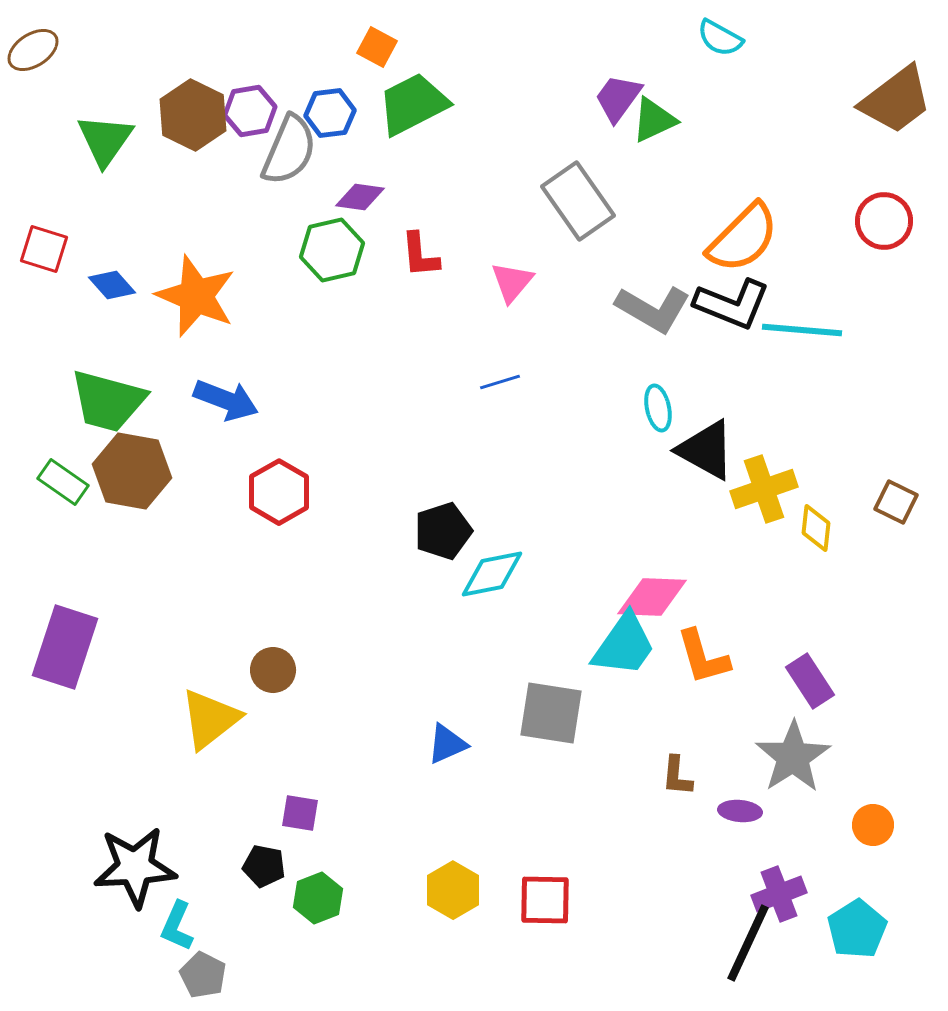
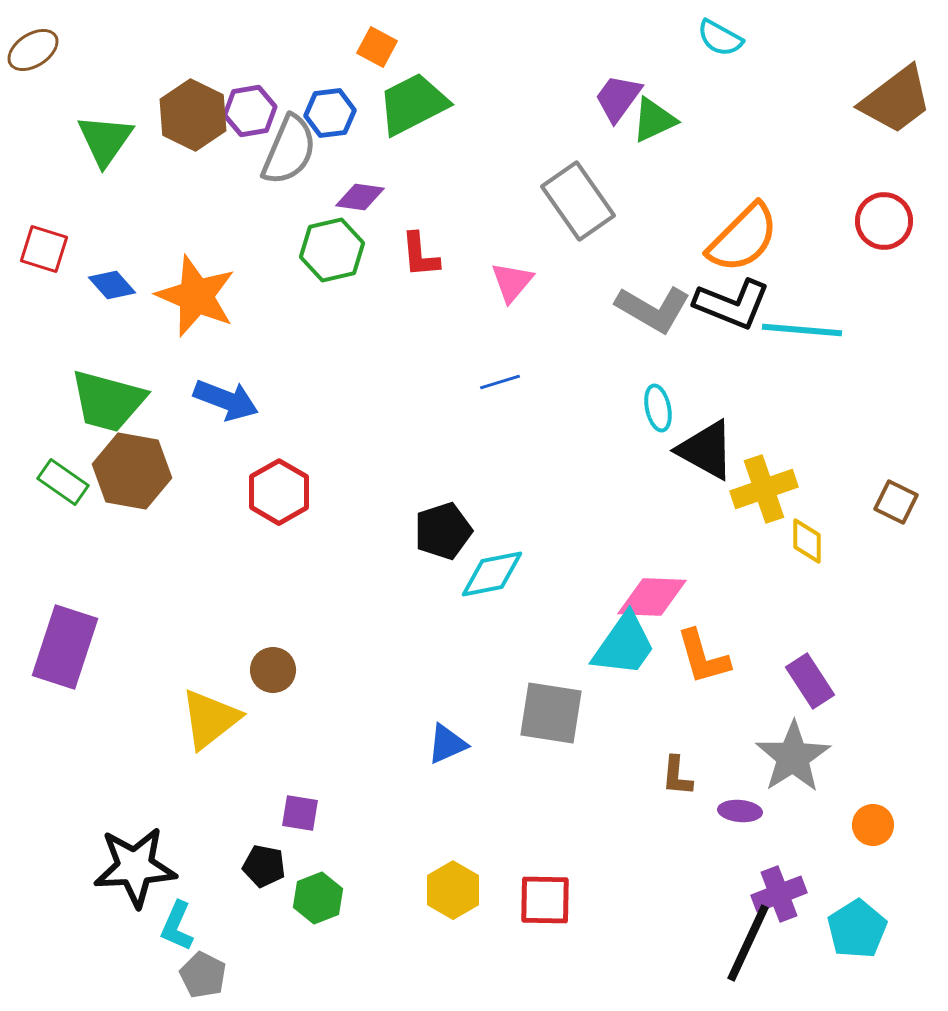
yellow diamond at (816, 528): moved 9 px left, 13 px down; rotated 6 degrees counterclockwise
